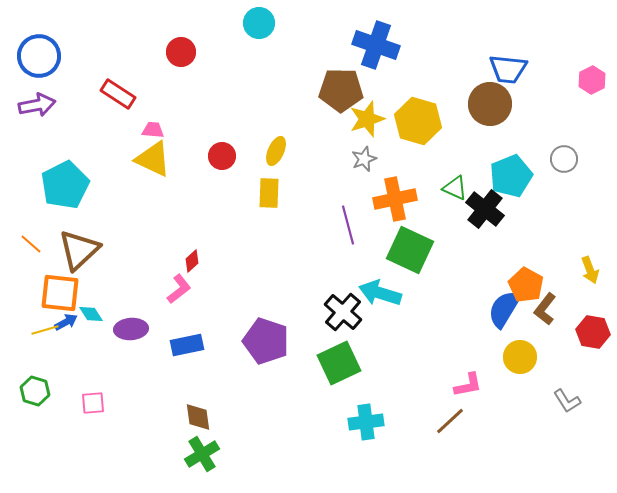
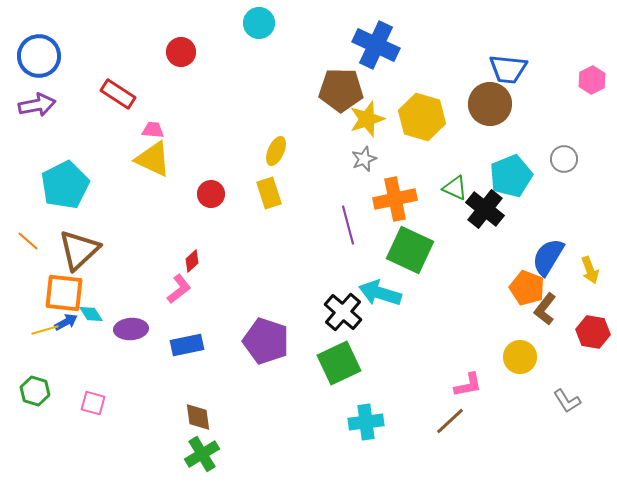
blue cross at (376, 45): rotated 6 degrees clockwise
yellow hexagon at (418, 121): moved 4 px right, 4 px up
red circle at (222, 156): moved 11 px left, 38 px down
yellow rectangle at (269, 193): rotated 20 degrees counterclockwise
orange line at (31, 244): moved 3 px left, 3 px up
orange pentagon at (526, 285): moved 1 px right, 3 px down; rotated 8 degrees counterclockwise
orange square at (60, 293): moved 4 px right
blue semicircle at (504, 309): moved 44 px right, 52 px up
pink square at (93, 403): rotated 20 degrees clockwise
